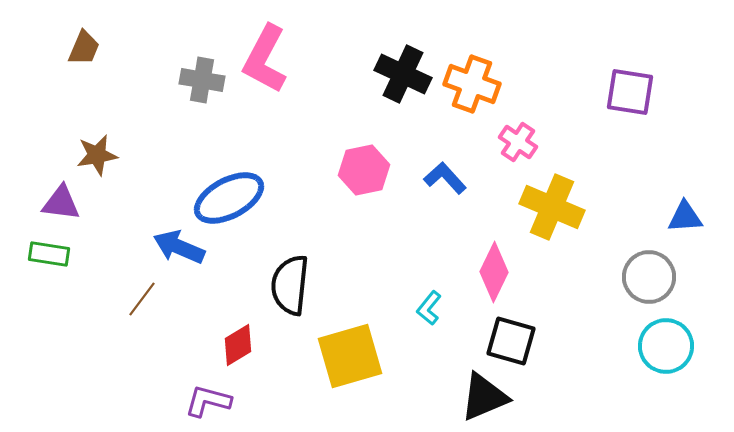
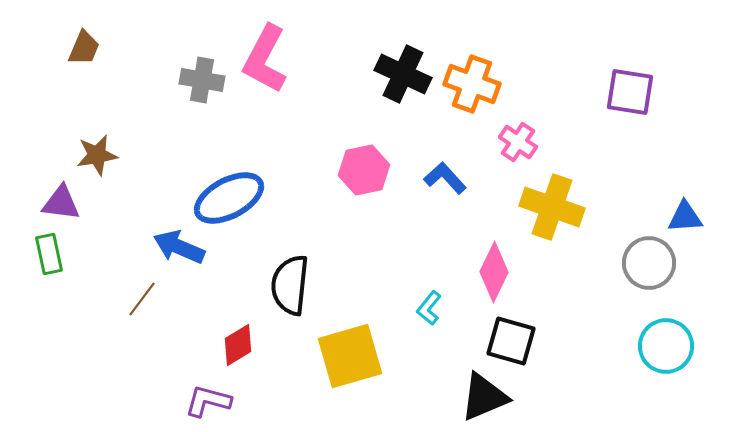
yellow cross: rotated 4 degrees counterclockwise
green rectangle: rotated 69 degrees clockwise
gray circle: moved 14 px up
